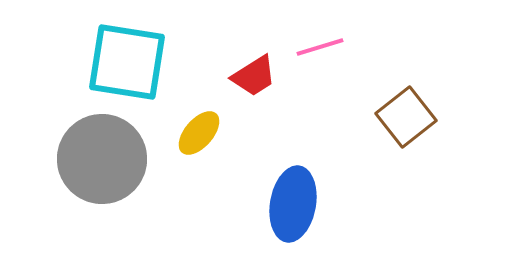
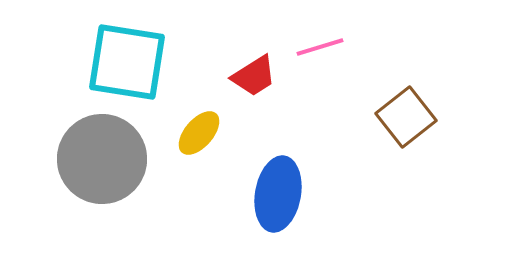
blue ellipse: moved 15 px left, 10 px up
